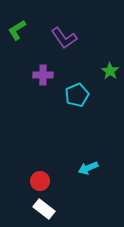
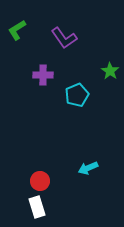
white rectangle: moved 7 px left, 2 px up; rotated 35 degrees clockwise
